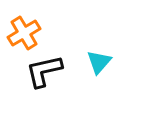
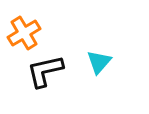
black L-shape: moved 1 px right
